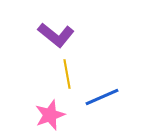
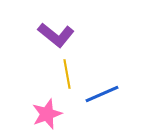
blue line: moved 3 px up
pink star: moved 3 px left, 1 px up
